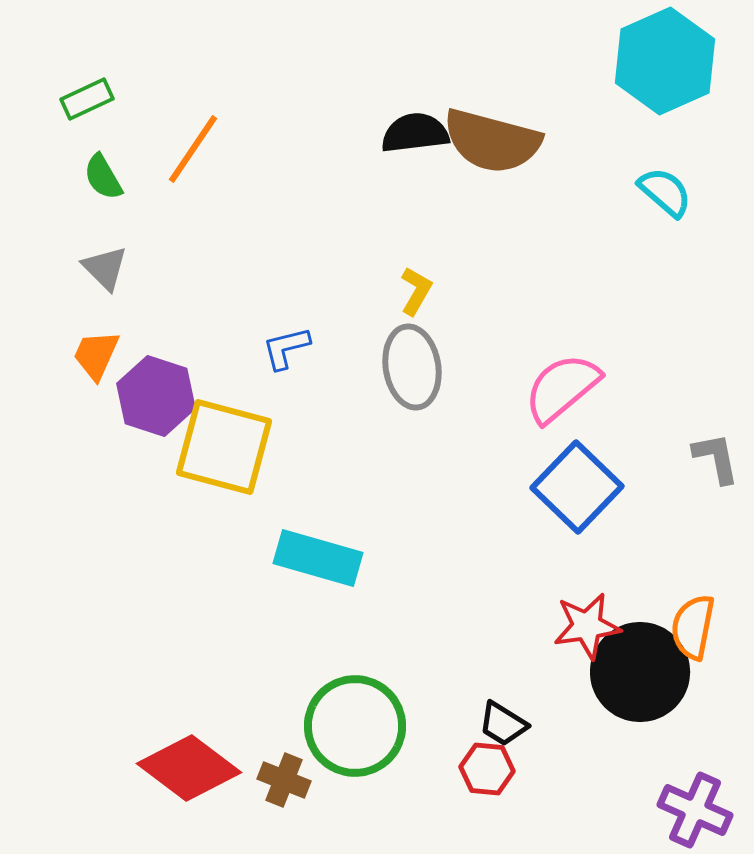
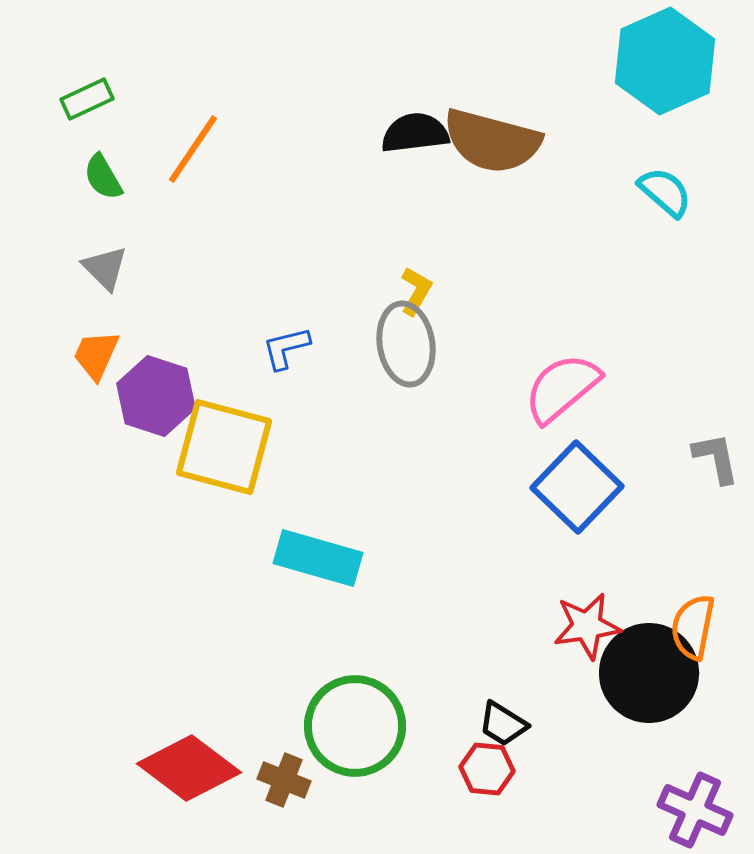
gray ellipse: moved 6 px left, 23 px up
black circle: moved 9 px right, 1 px down
